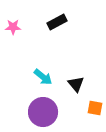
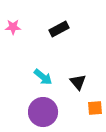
black rectangle: moved 2 px right, 7 px down
black triangle: moved 2 px right, 2 px up
orange square: rotated 14 degrees counterclockwise
